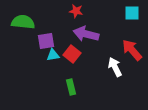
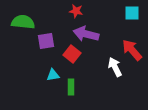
cyan triangle: moved 20 px down
green rectangle: rotated 14 degrees clockwise
